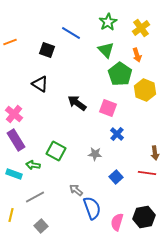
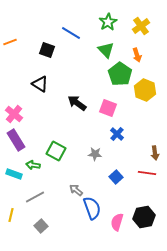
yellow cross: moved 2 px up
